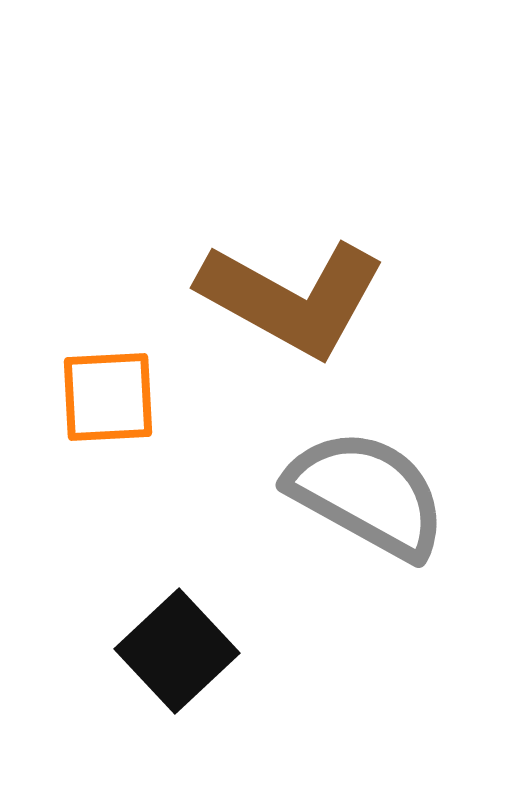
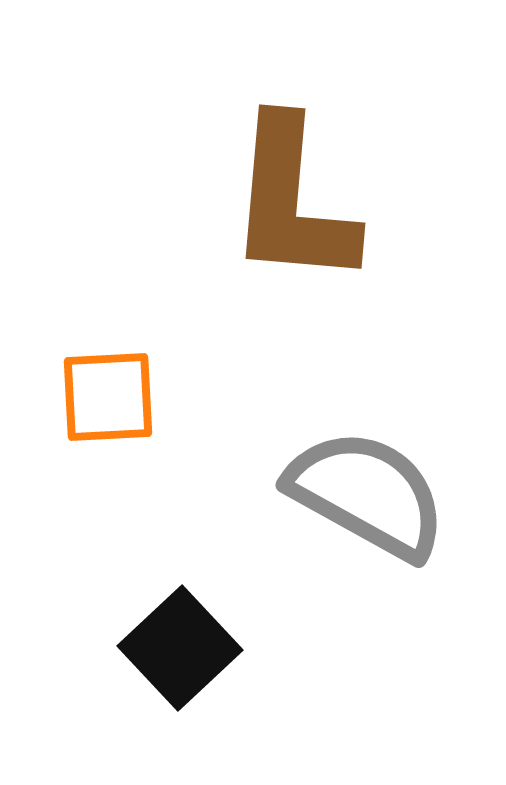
brown L-shape: moved 96 px up; rotated 66 degrees clockwise
black square: moved 3 px right, 3 px up
